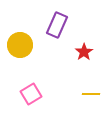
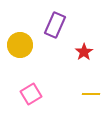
purple rectangle: moved 2 px left
